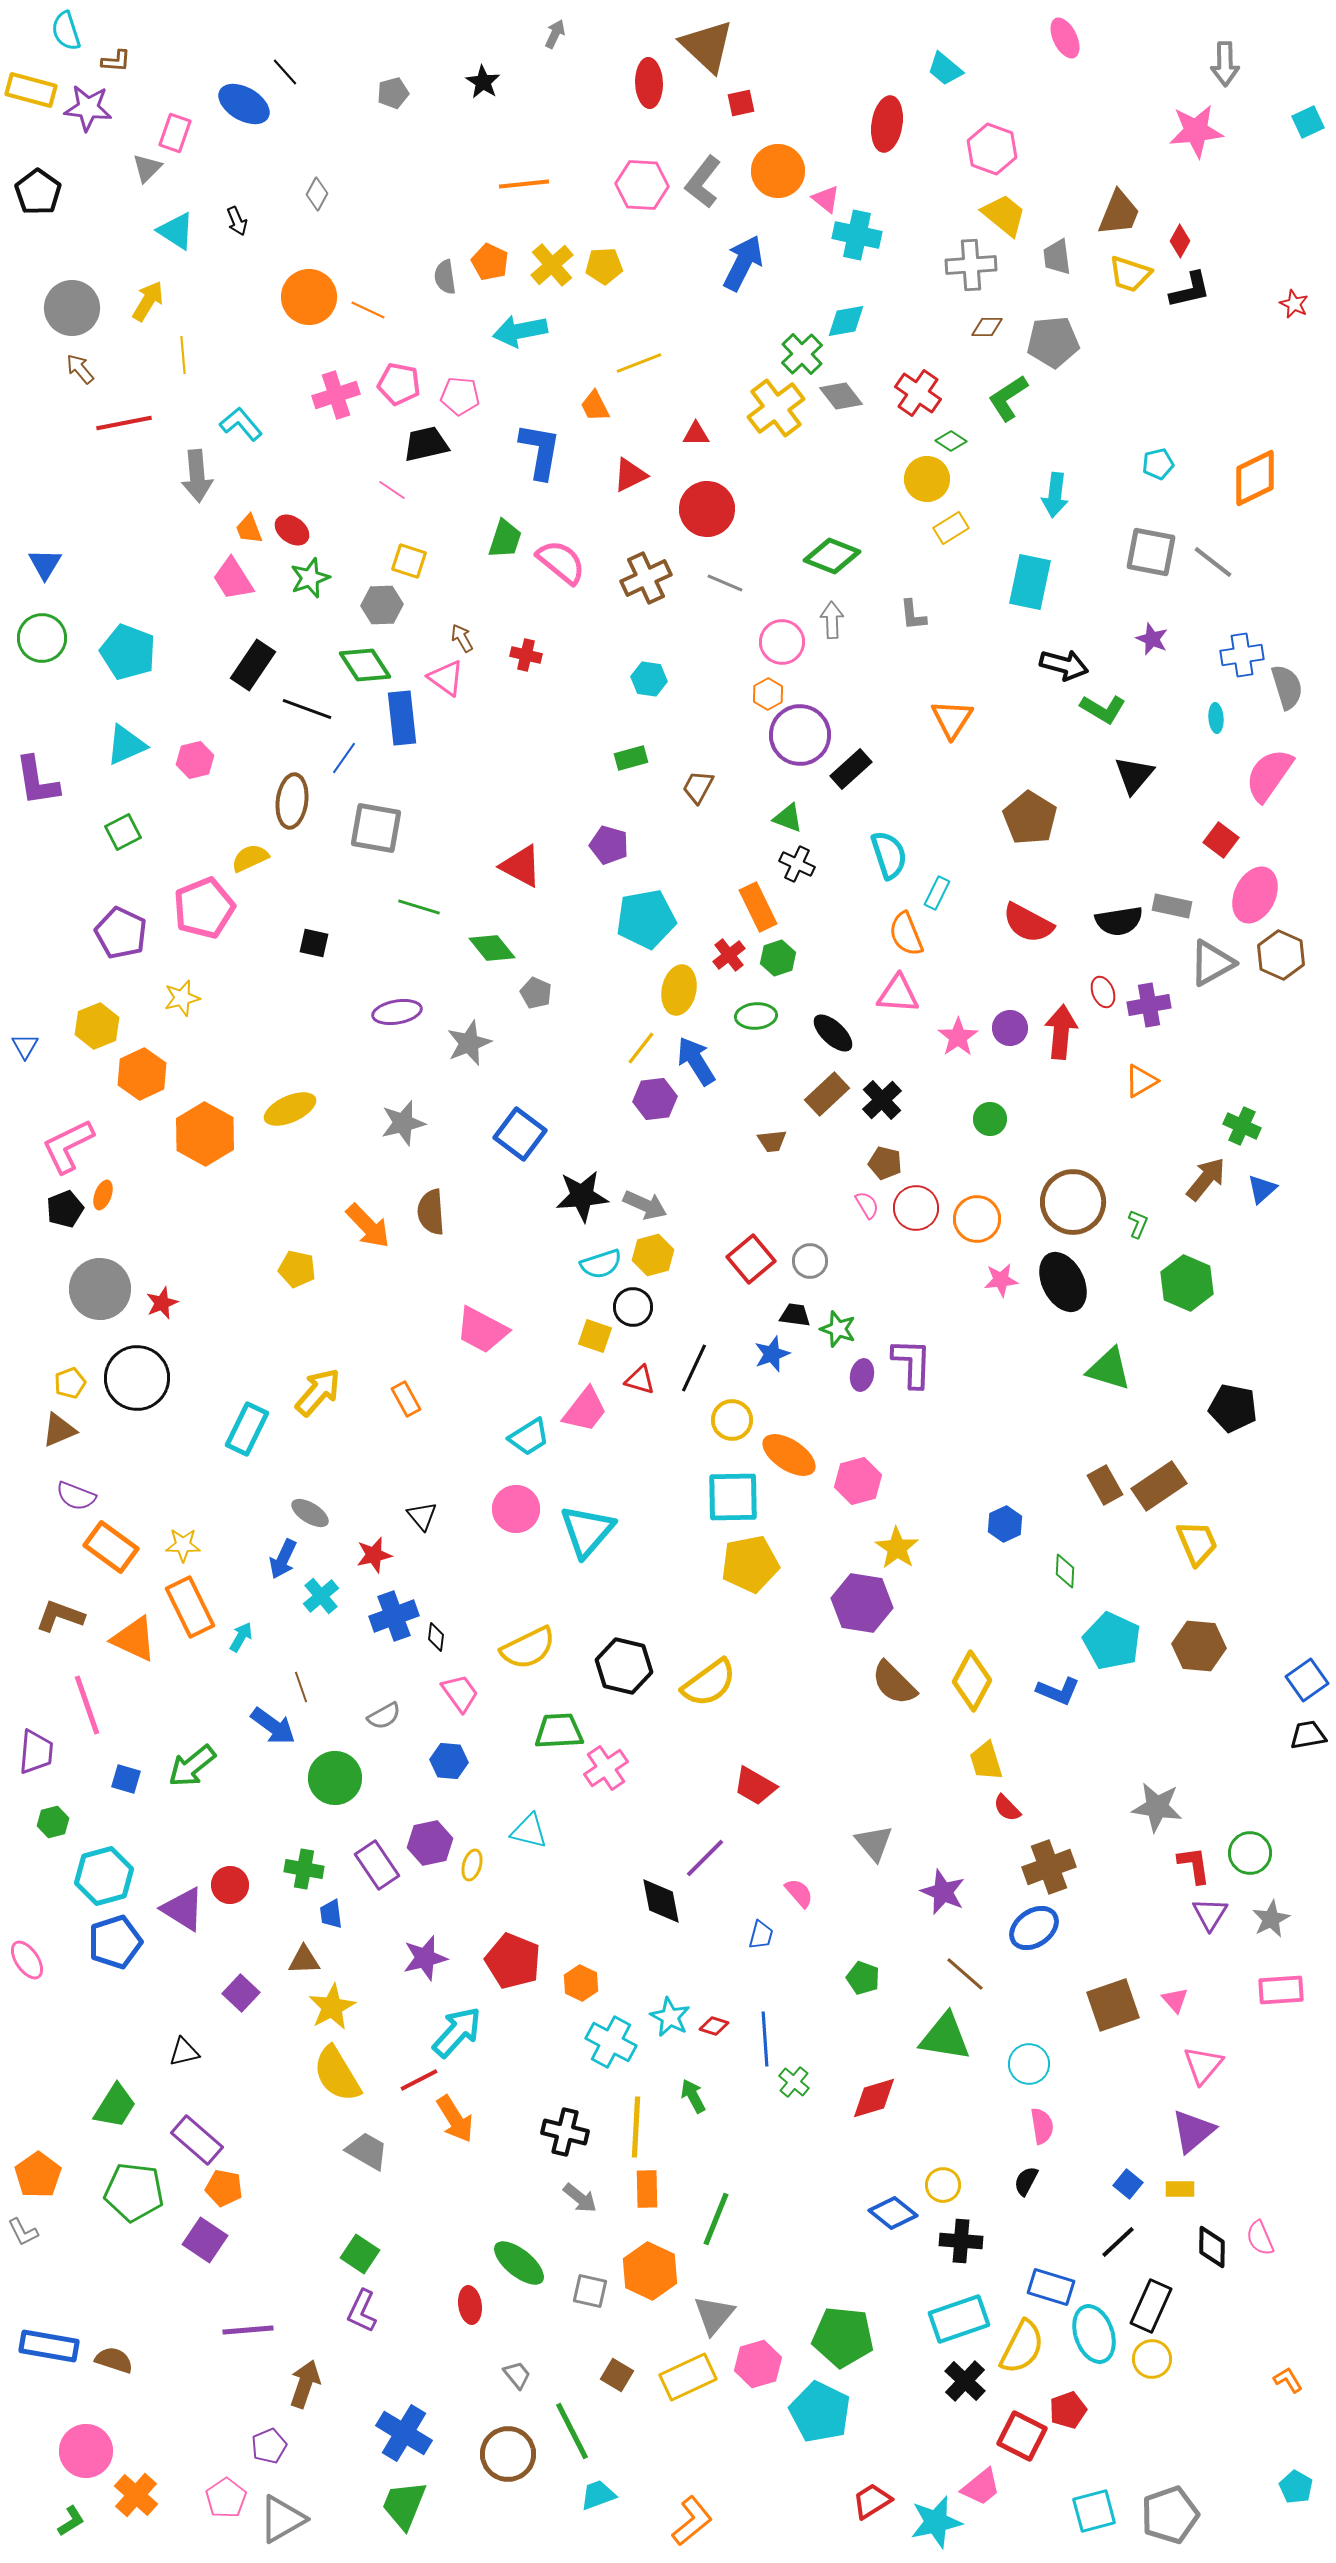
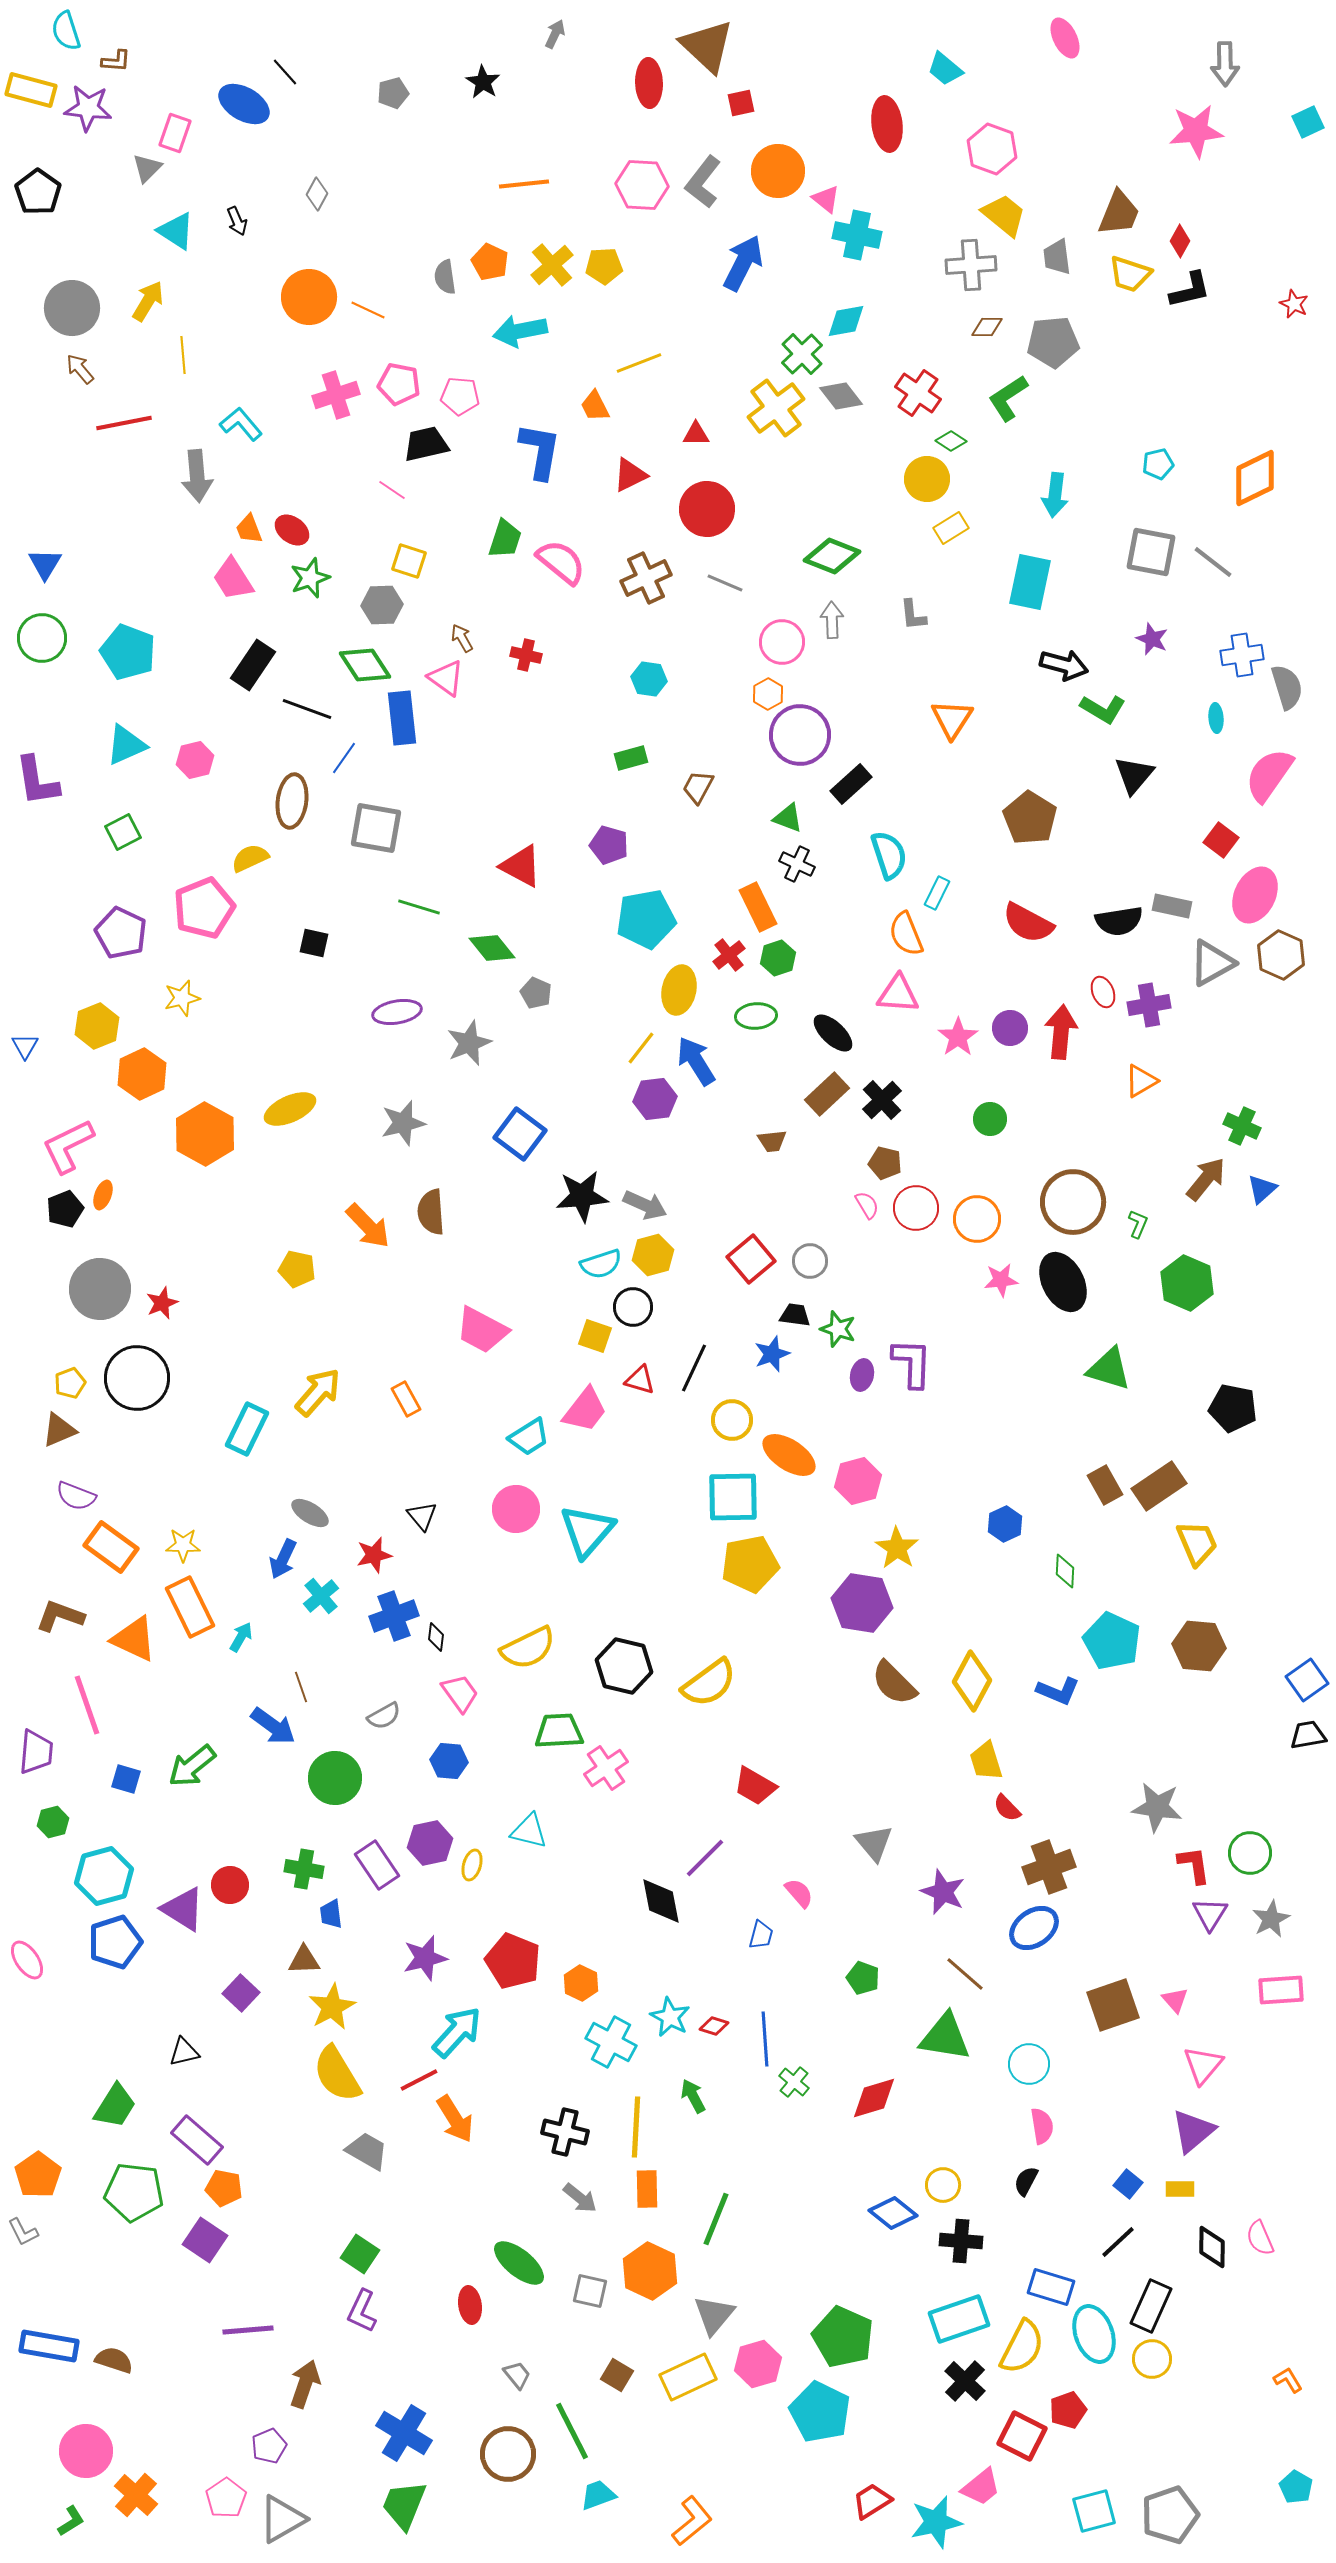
red ellipse at (887, 124): rotated 16 degrees counterclockwise
black rectangle at (851, 769): moved 15 px down
green pentagon at (843, 2337): rotated 18 degrees clockwise
